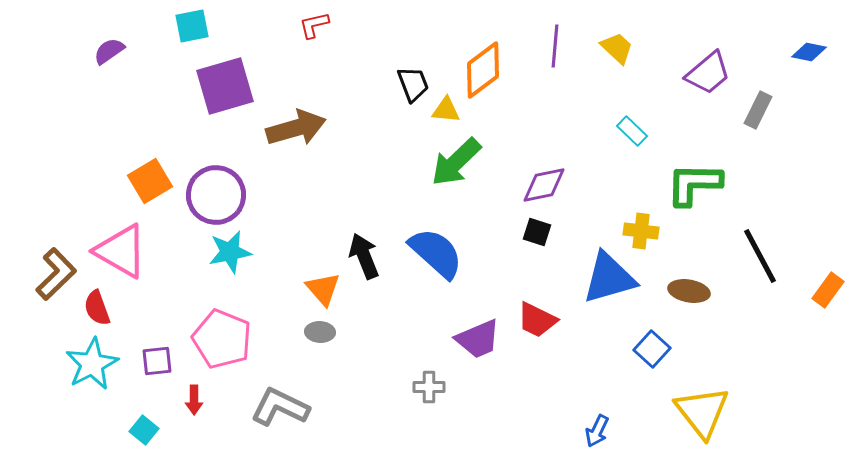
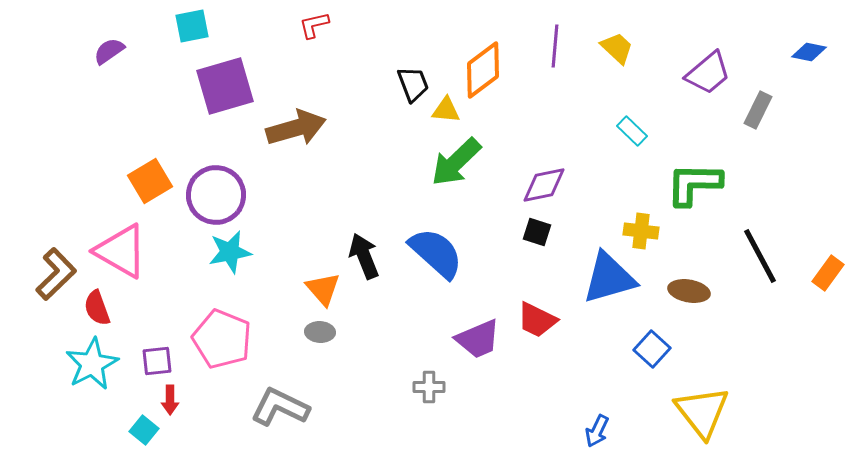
orange rectangle at (828, 290): moved 17 px up
red arrow at (194, 400): moved 24 px left
